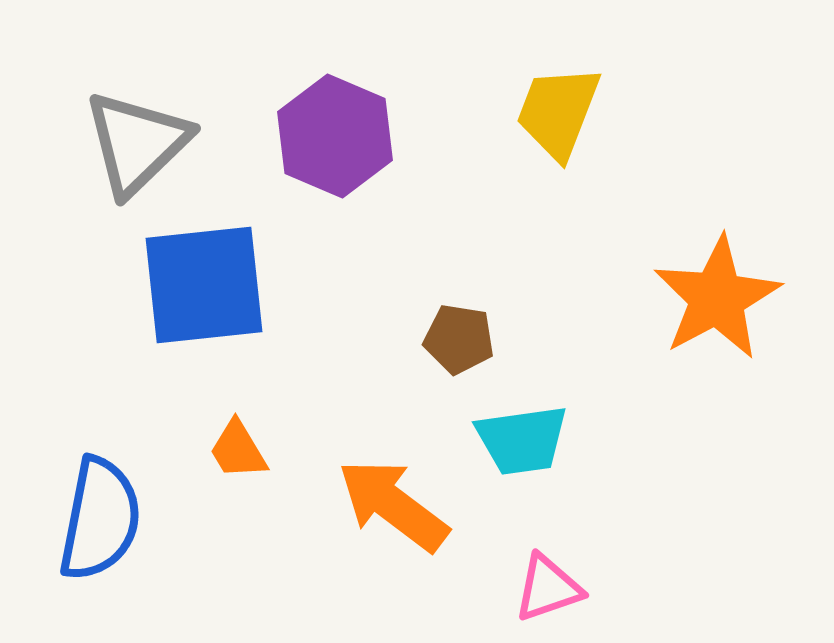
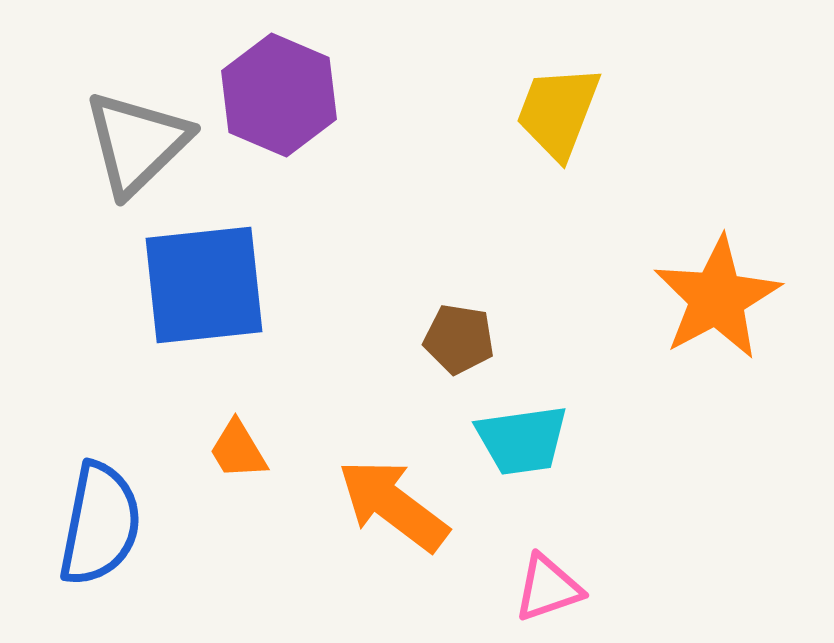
purple hexagon: moved 56 px left, 41 px up
blue semicircle: moved 5 px down
